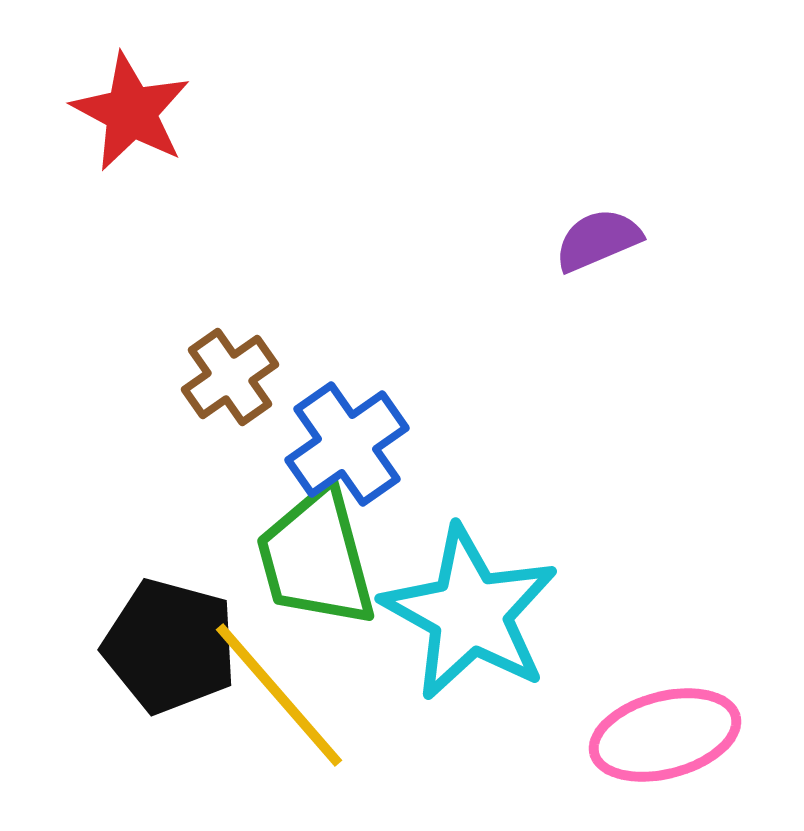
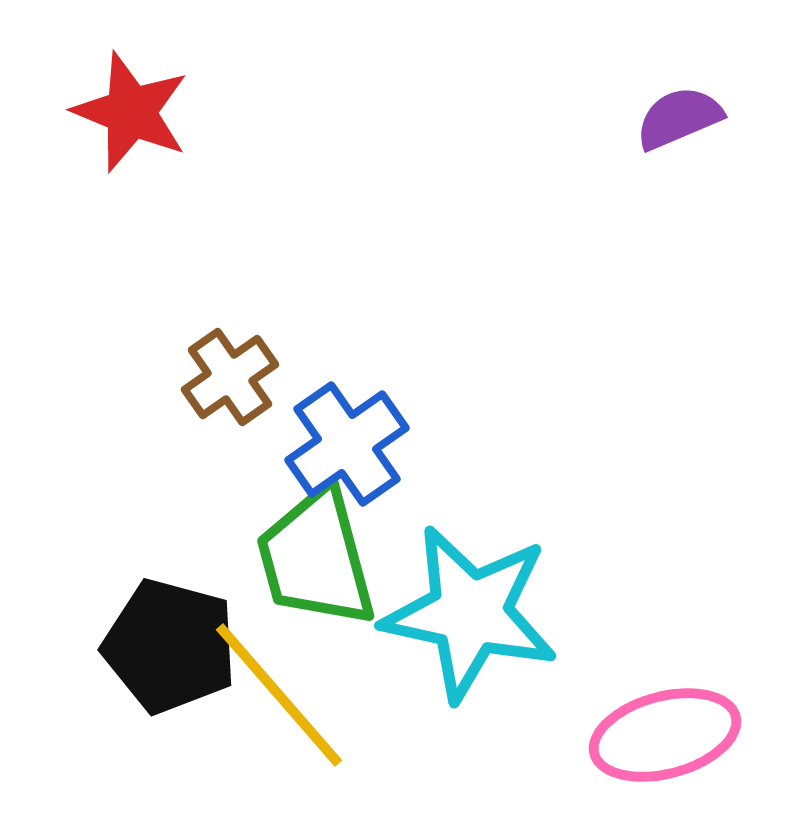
red star: rotated 6 degrees counterclockwise
purple semicircle: moved 81 px right, 122 px up
cyan star: rotated 17 degrees counterclockwise
